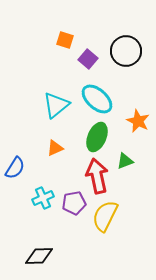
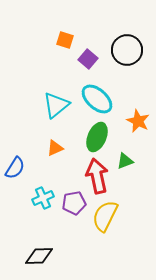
black circle: moved 1 px right, 1 px up
